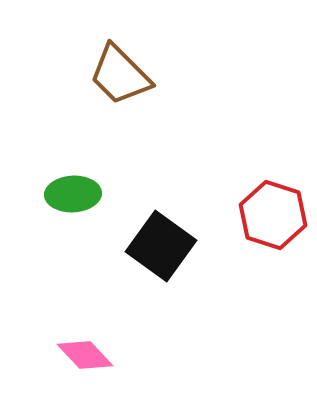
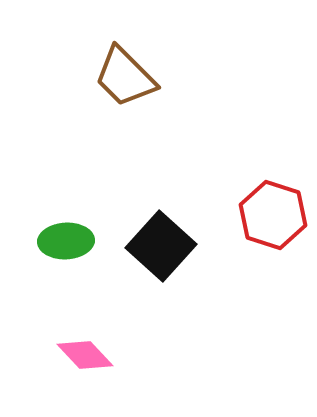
brown trapezoid: moved 5 px right, 2 px down
green ellipse: moved 7 px left, 47 px down
black square: rotated 6 degrees clockwise
